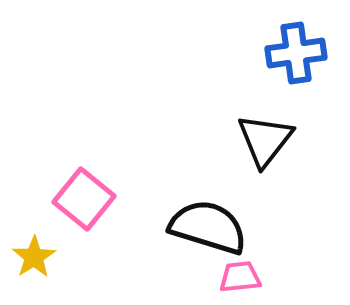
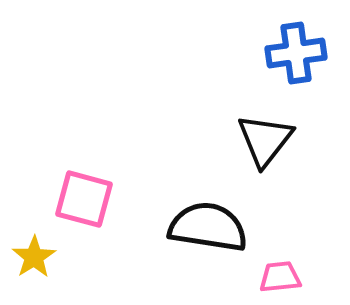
pink square: rotated 24 degrees counterclockwise
black semicircle: rotated 8 degrees counterclockwise
pink trapezoid: moved 40 px right
